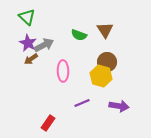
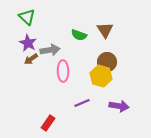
gray arrow: moved 6 px right, 5 px down; rotated 18 degrees clockwise
